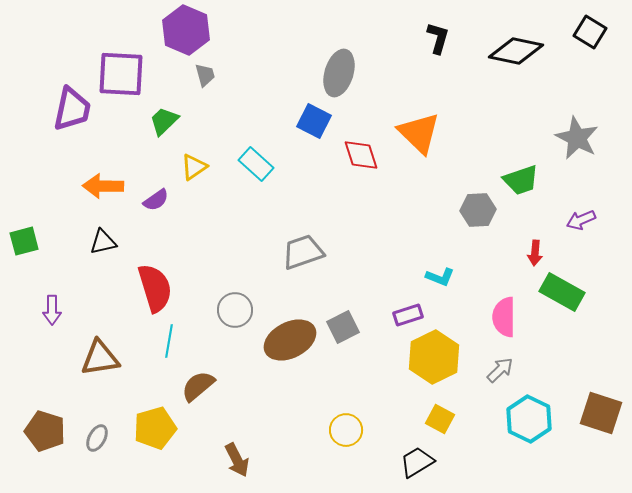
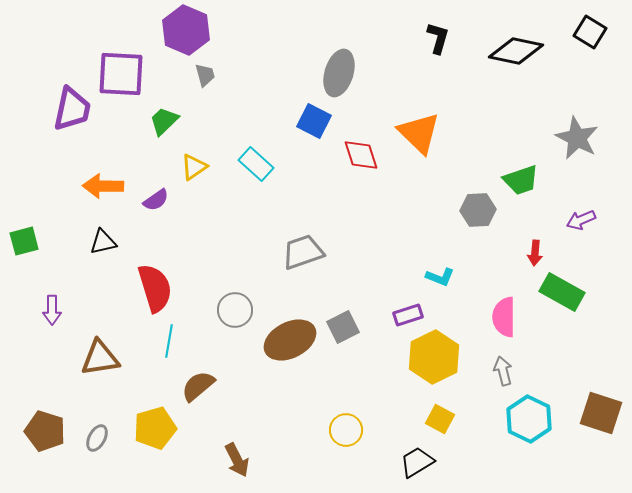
gray arrow at (500, 370): moved 3 px right, 1 px down; rotated 60 degrees counterclockwise
